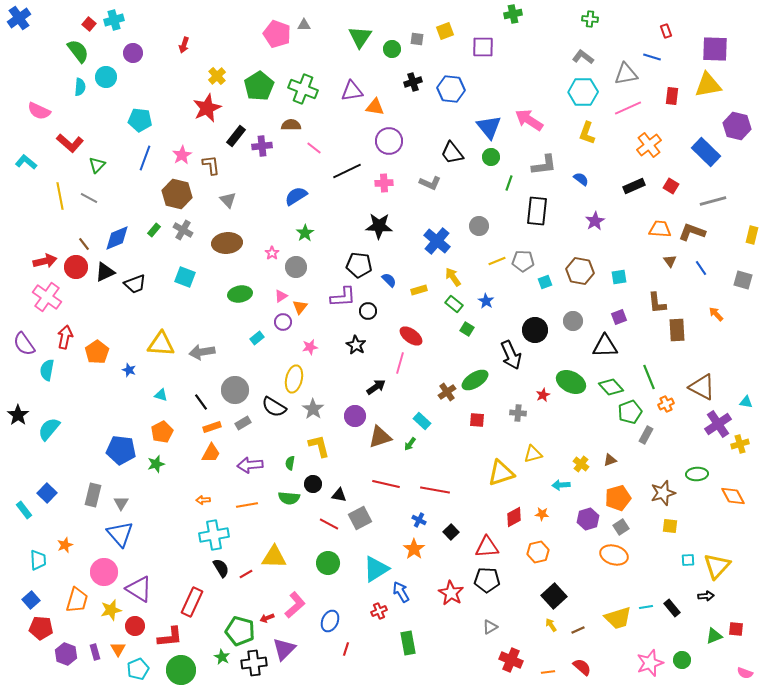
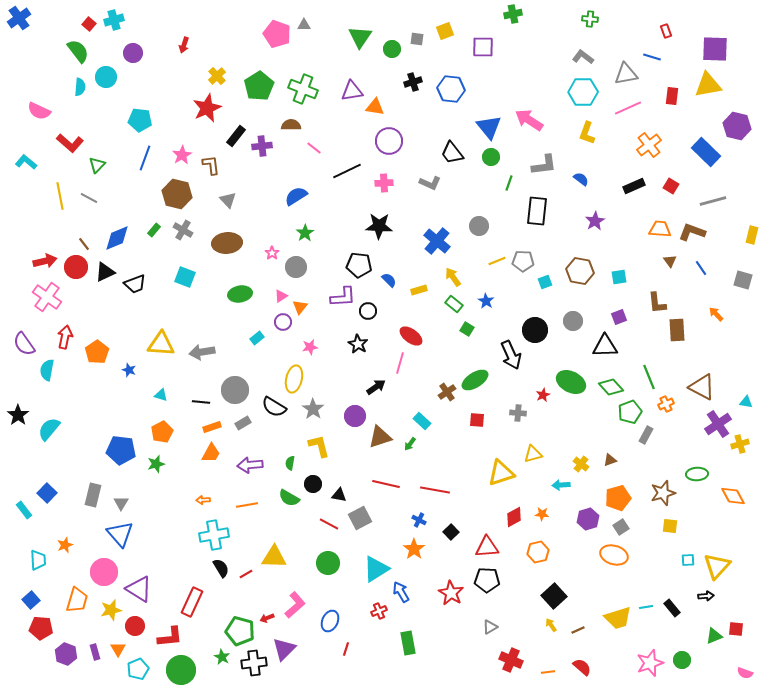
black star at (356, 345): moved 2 px right, 1 px up
black line at (201, 402): rotated 48 degrees counterclockwise
green semicircle at (289, 498): rotated 25 degrees clockwise
